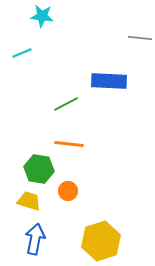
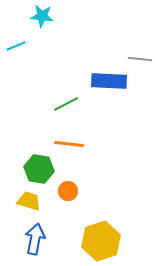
gray line: moved 21 px down
cyan line: moved 6 px left, 7 px up
